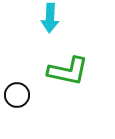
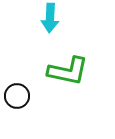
black circle: moved 1 px down
